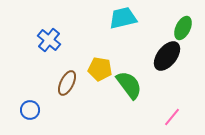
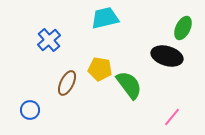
cyan trapezoid: moved 18 px left
blue cross: rotated 10 degrees clockwise
black ellipse: rotated 68 degrees clockwise
